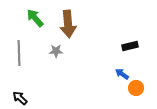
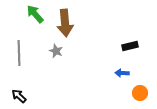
green arrow: moved 4 px up
brown arrow: moved 3 px left, 1 px up
gray star: rotated 24 degrees clockwise
blue arrow: moved 1 px up; rotated 32 degrees counterclockwise
orange circle: moved 4 px right, 5 px down
black arrow: moved 1 px left, 2 px up
